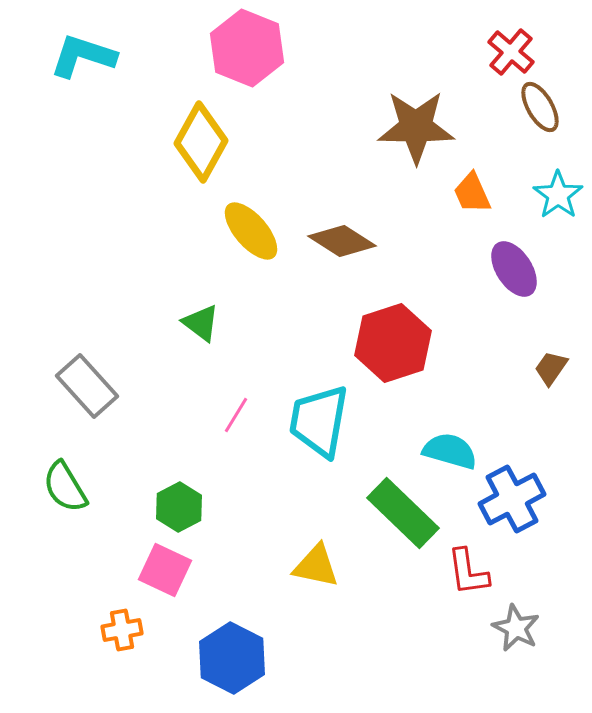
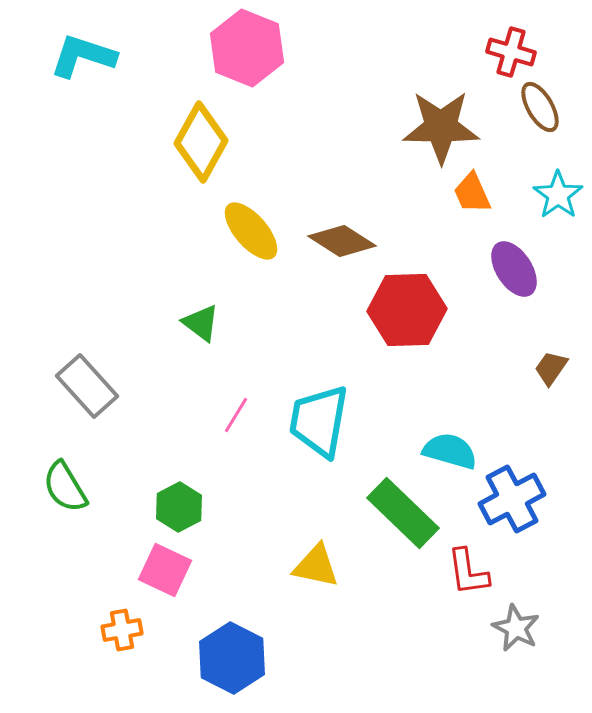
red cross: rotated 24 degrees counterclockwise
brown star: moved 25 px right
red hexagon: moved 14 px right, 33 px up; rotated 16 degrees clockwise
